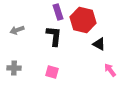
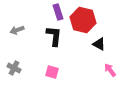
gray cross: rotated 24 degrees clockwise
